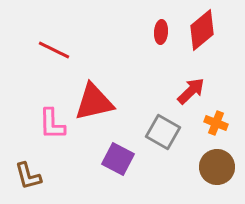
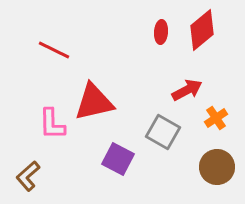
red arrow: moved 4 px left, 1 px up; rotated 16 degrees clockwise
orange cross: moved 5 px up; rotated 35 degrees clockwise
brown L-shape: rotated 64 degrees clockwise
